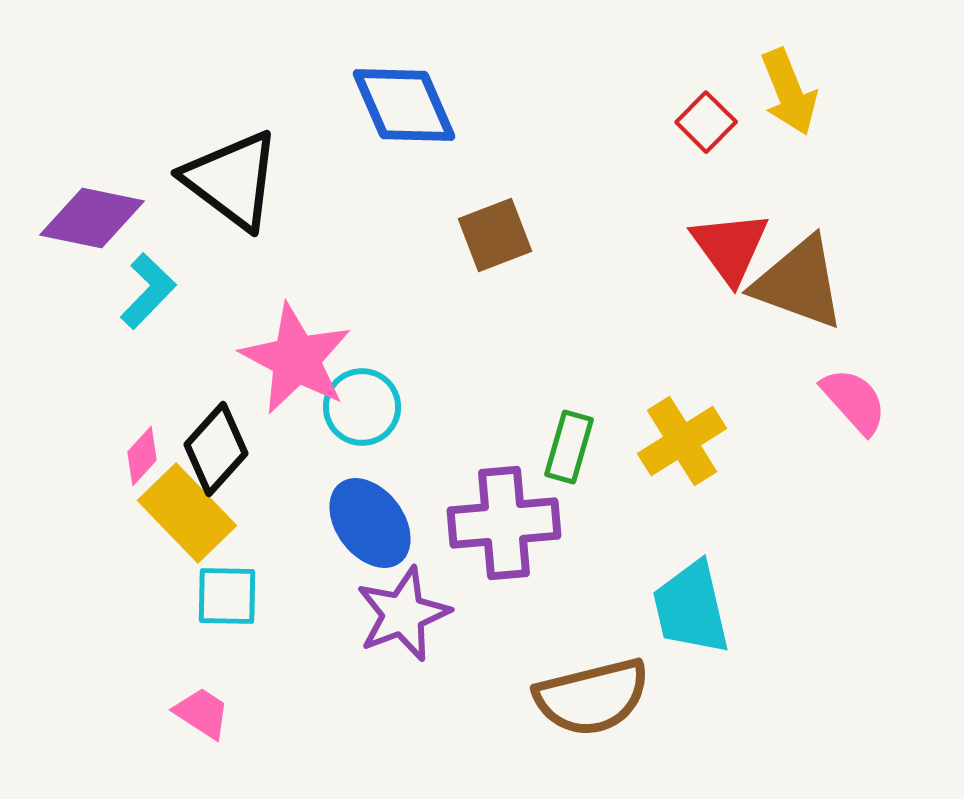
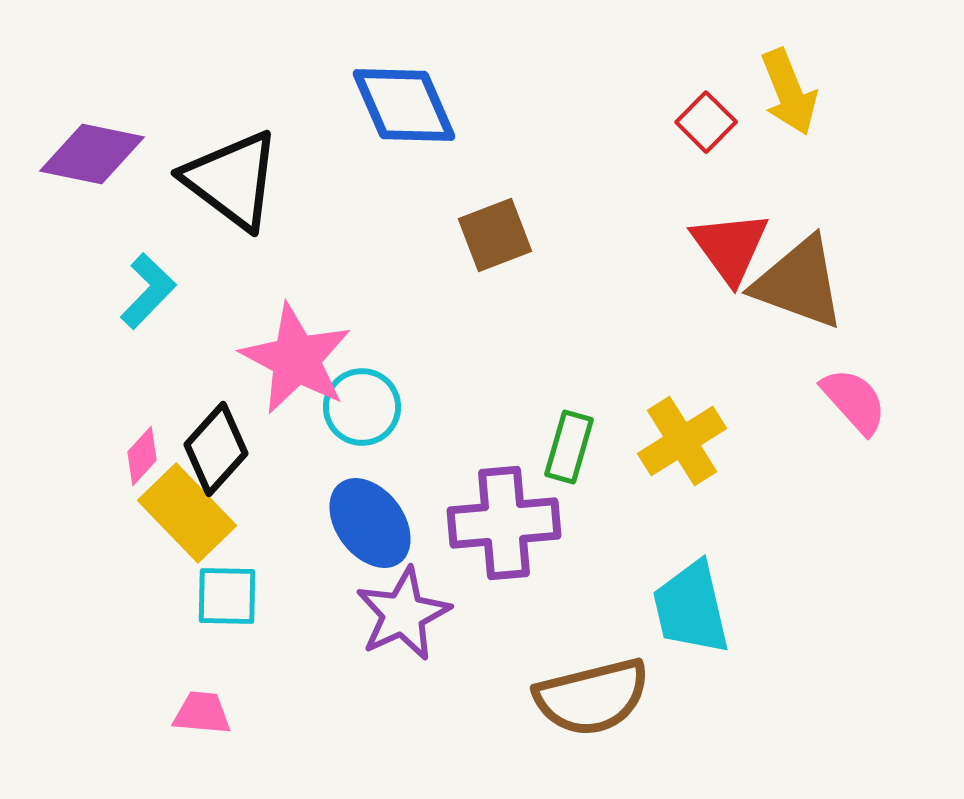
purple diamond: moved 64 px up
purple star: rotated 4 degrees counterclockwise
pink trapezoid: rotated 28 degrees counterclockwise
